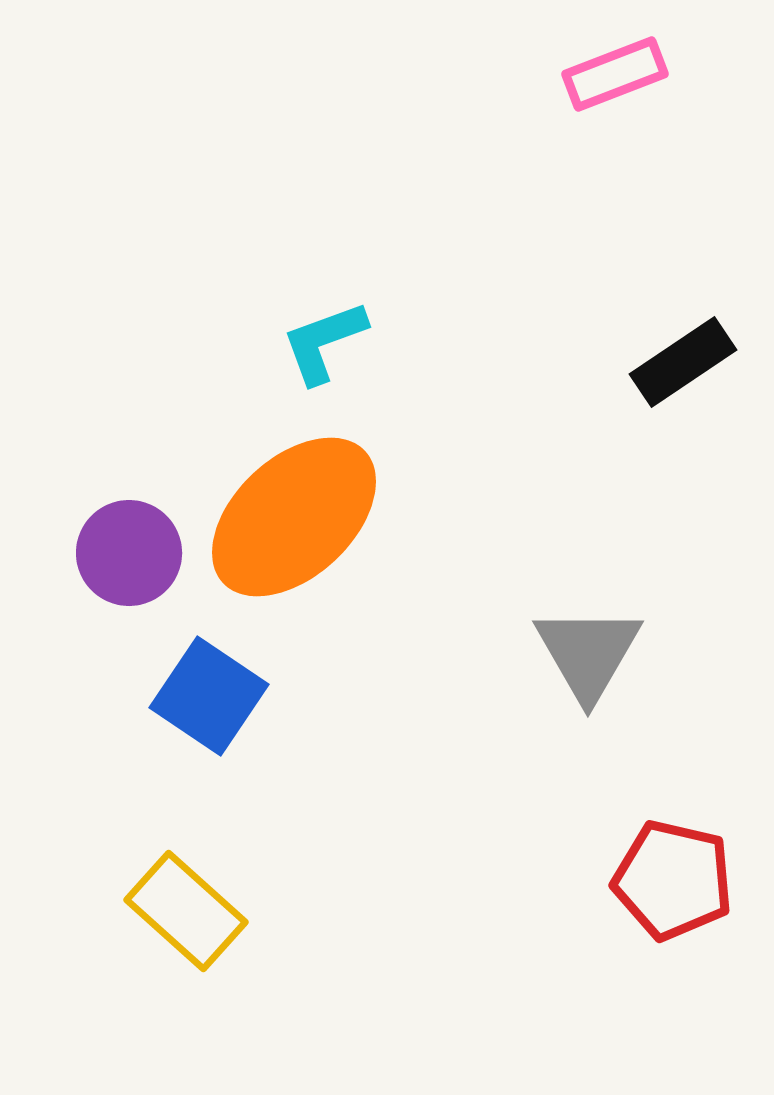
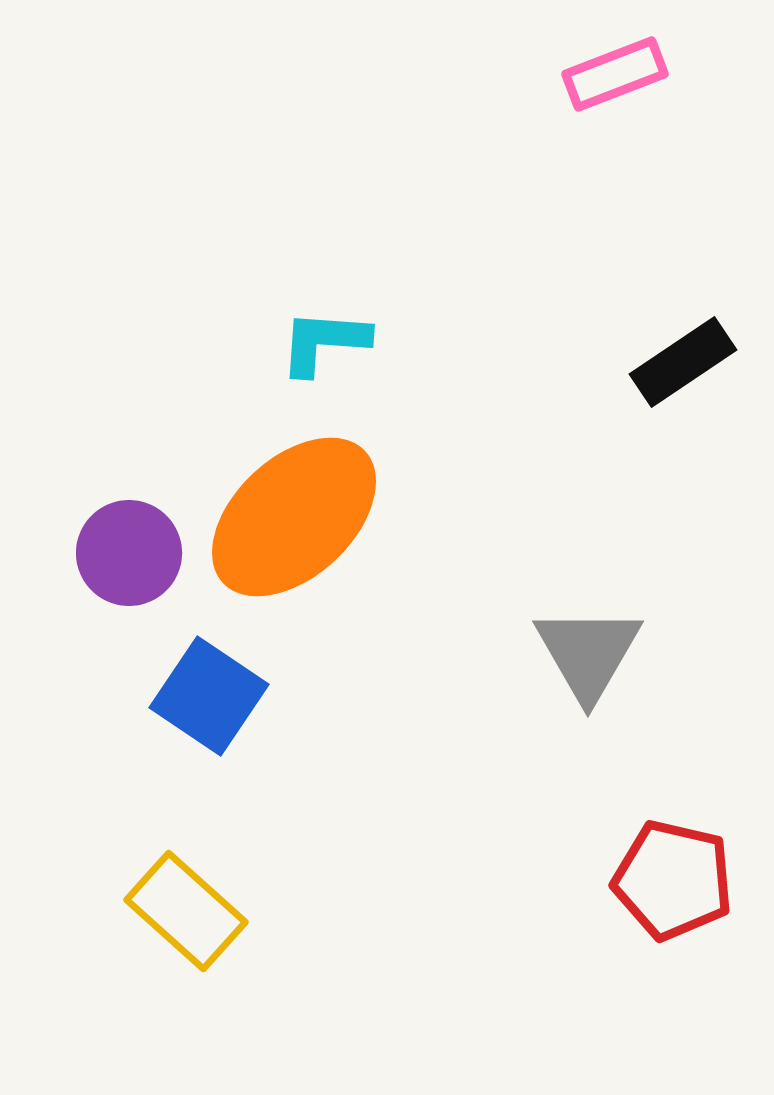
cyan L-shape: rotated 24 degrees clockwise
